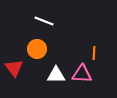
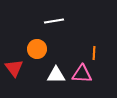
white line: moved 10 px right; rotated 30 degrees counterclockwise
